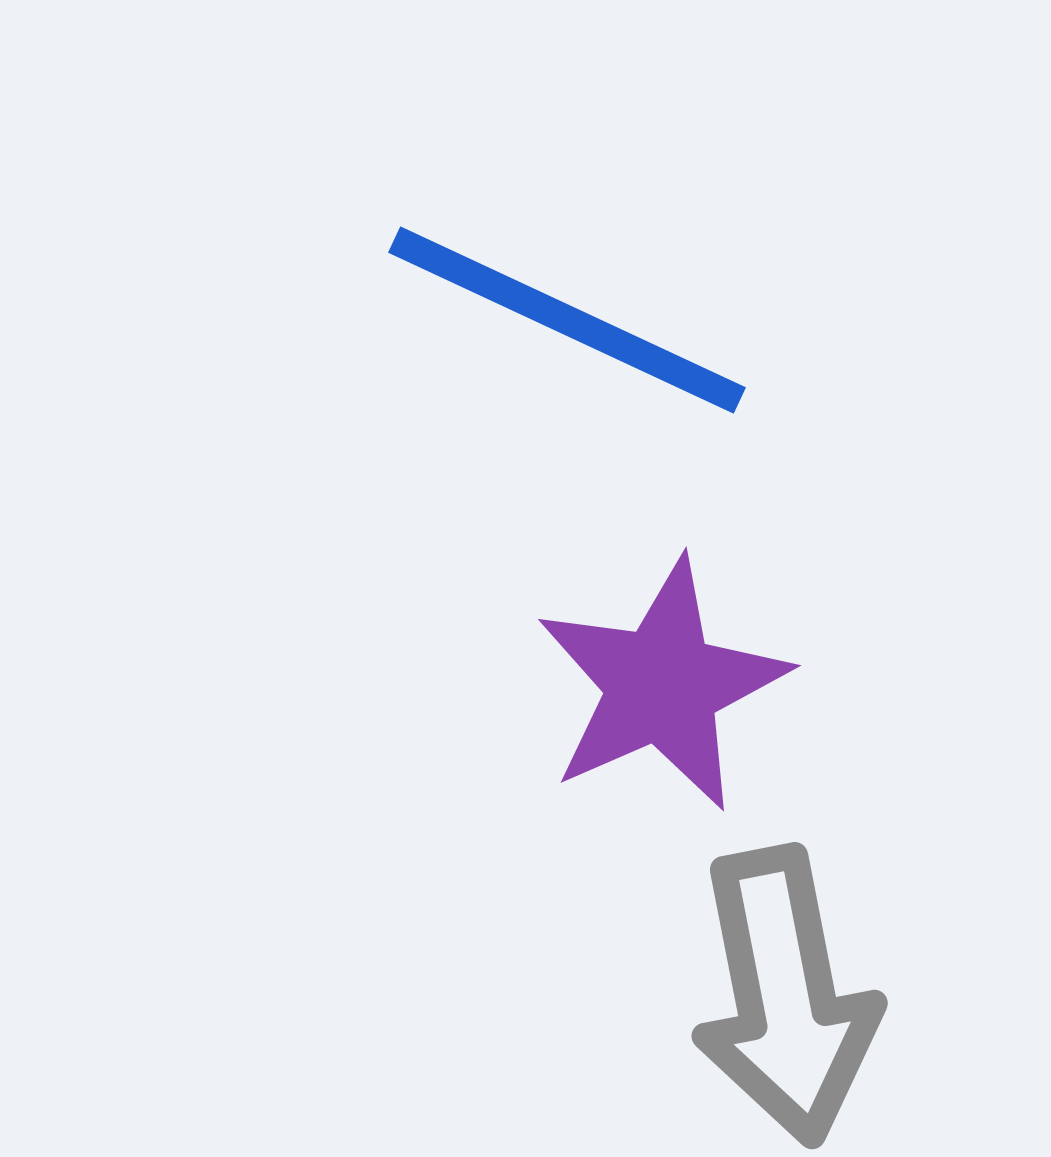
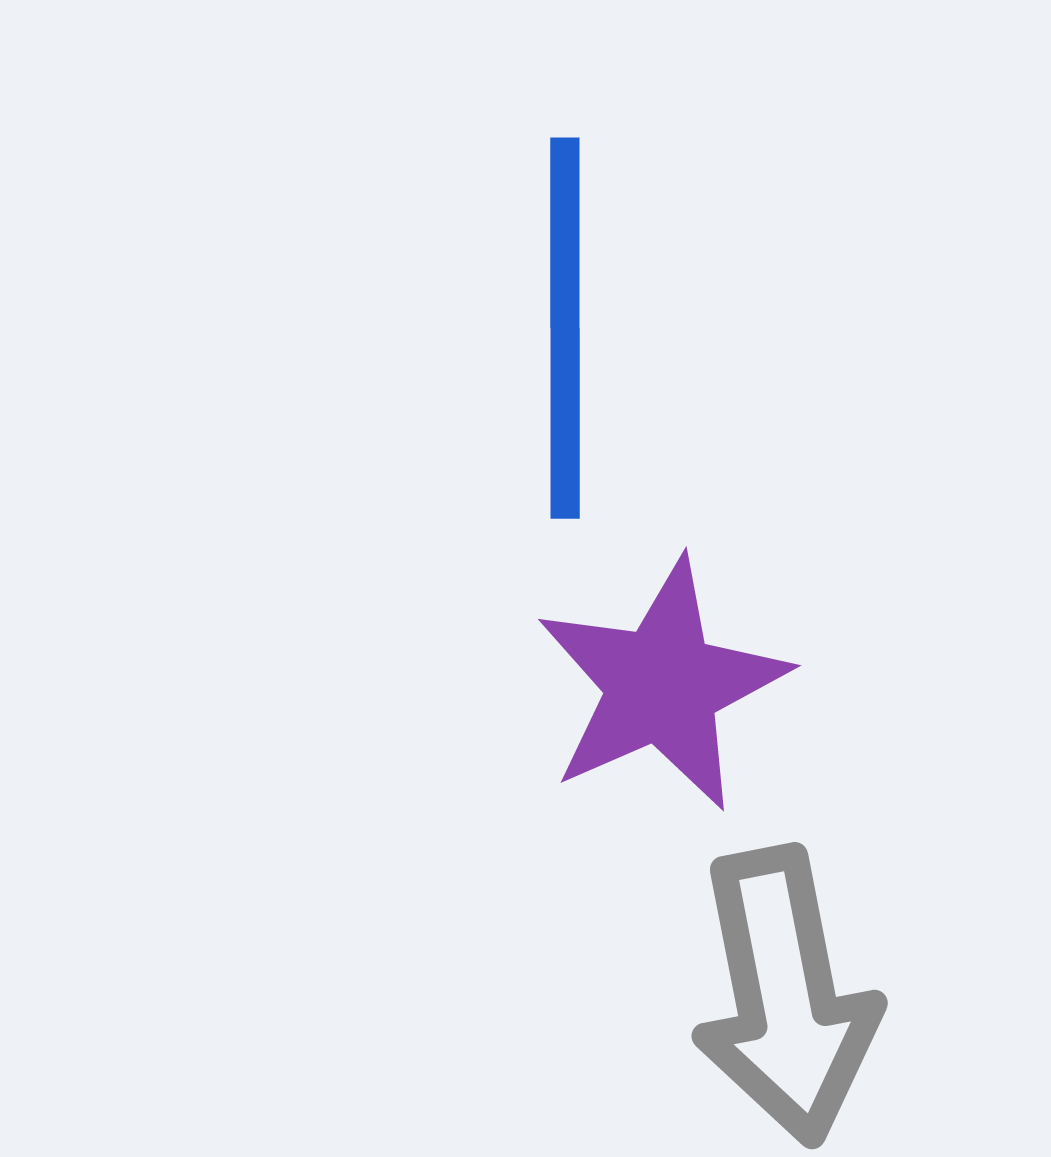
blue line: moved 2 px left, 8 px down; rotated 65 degrees clockwise
